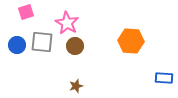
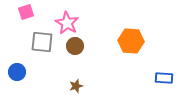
blue circle: moved 27 px down
